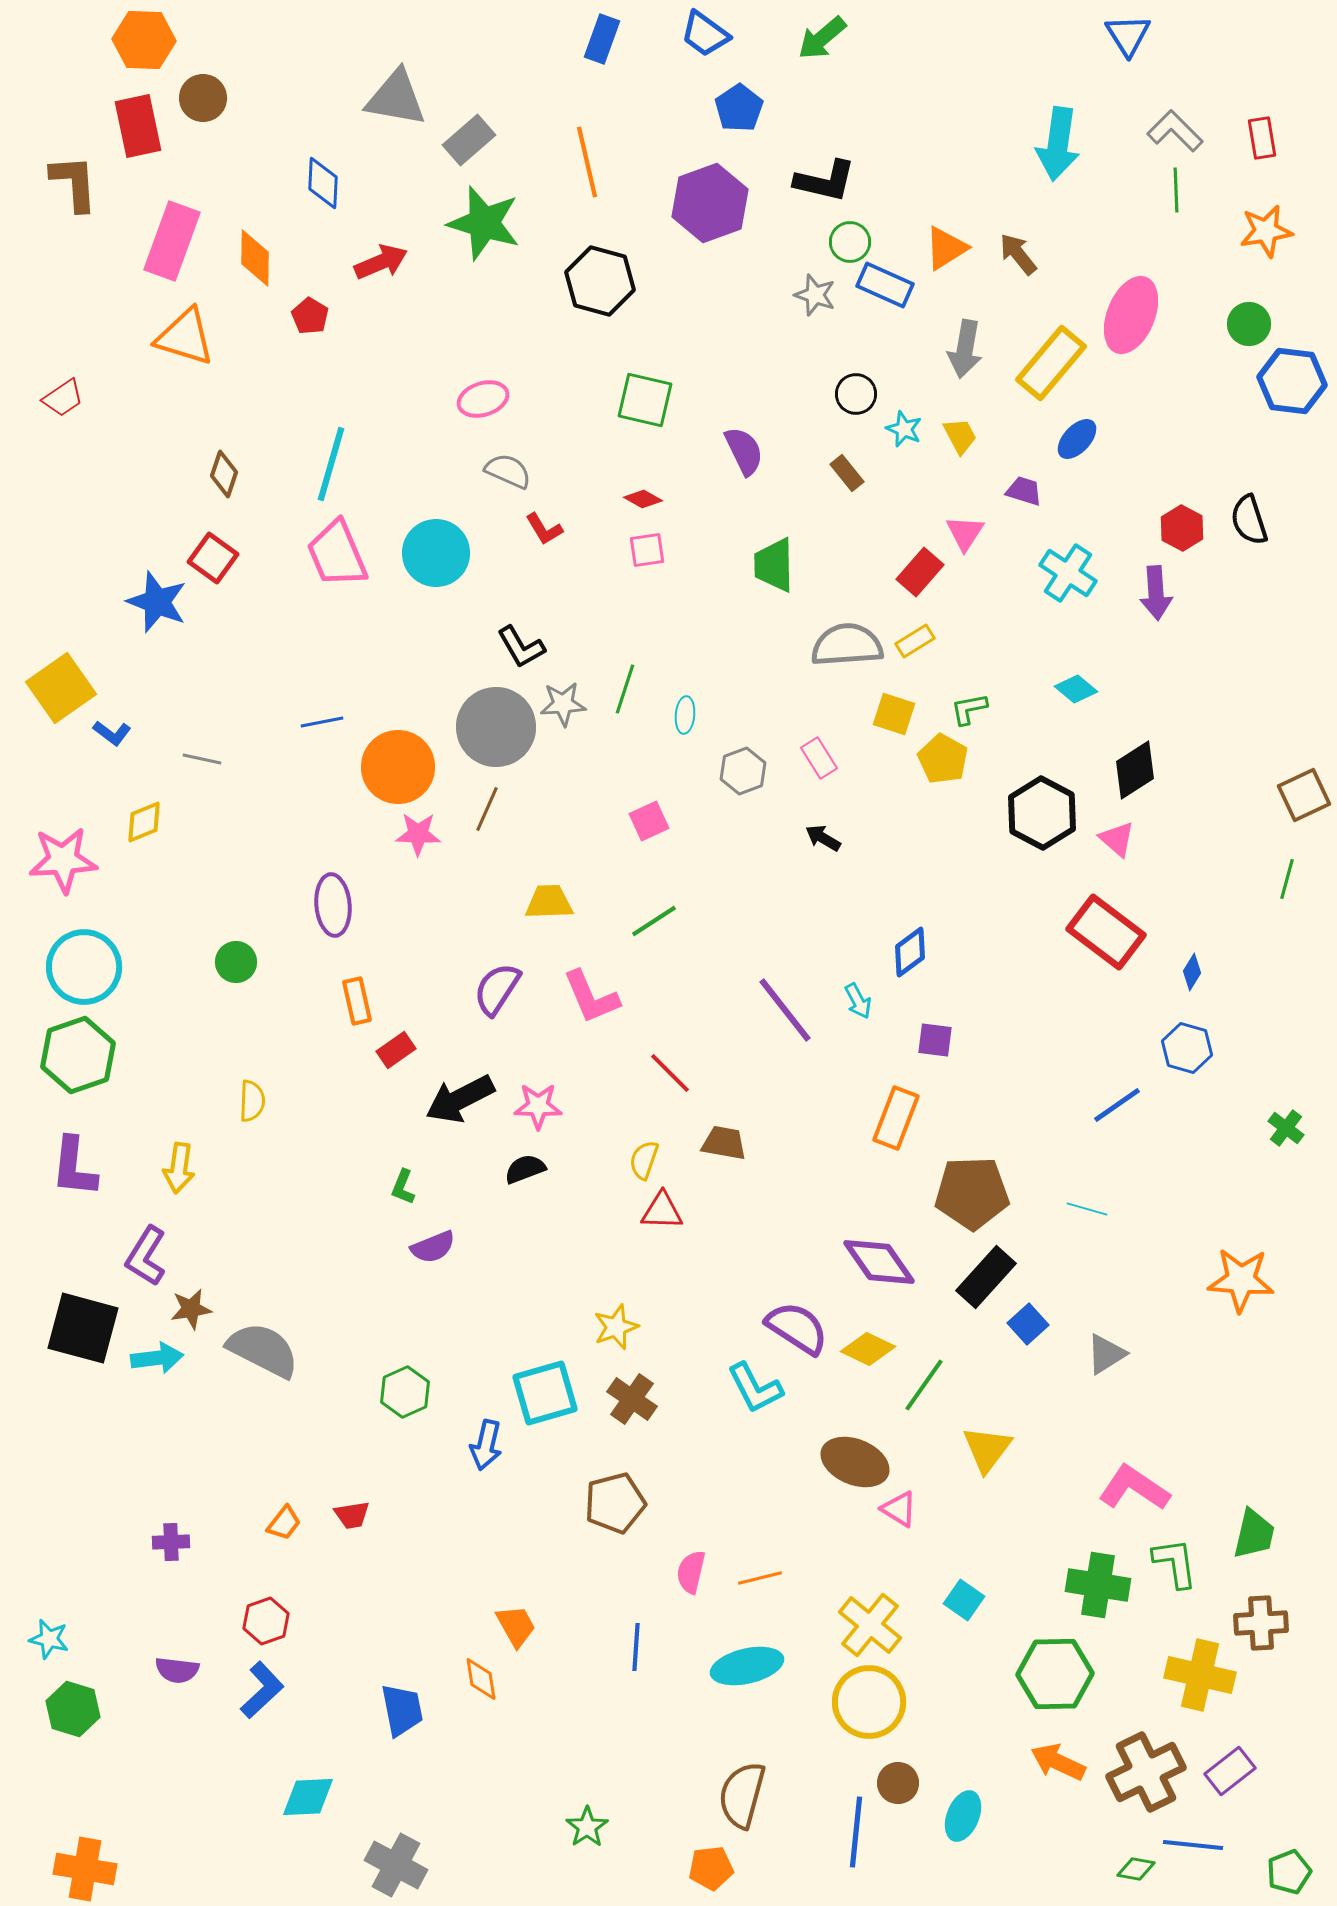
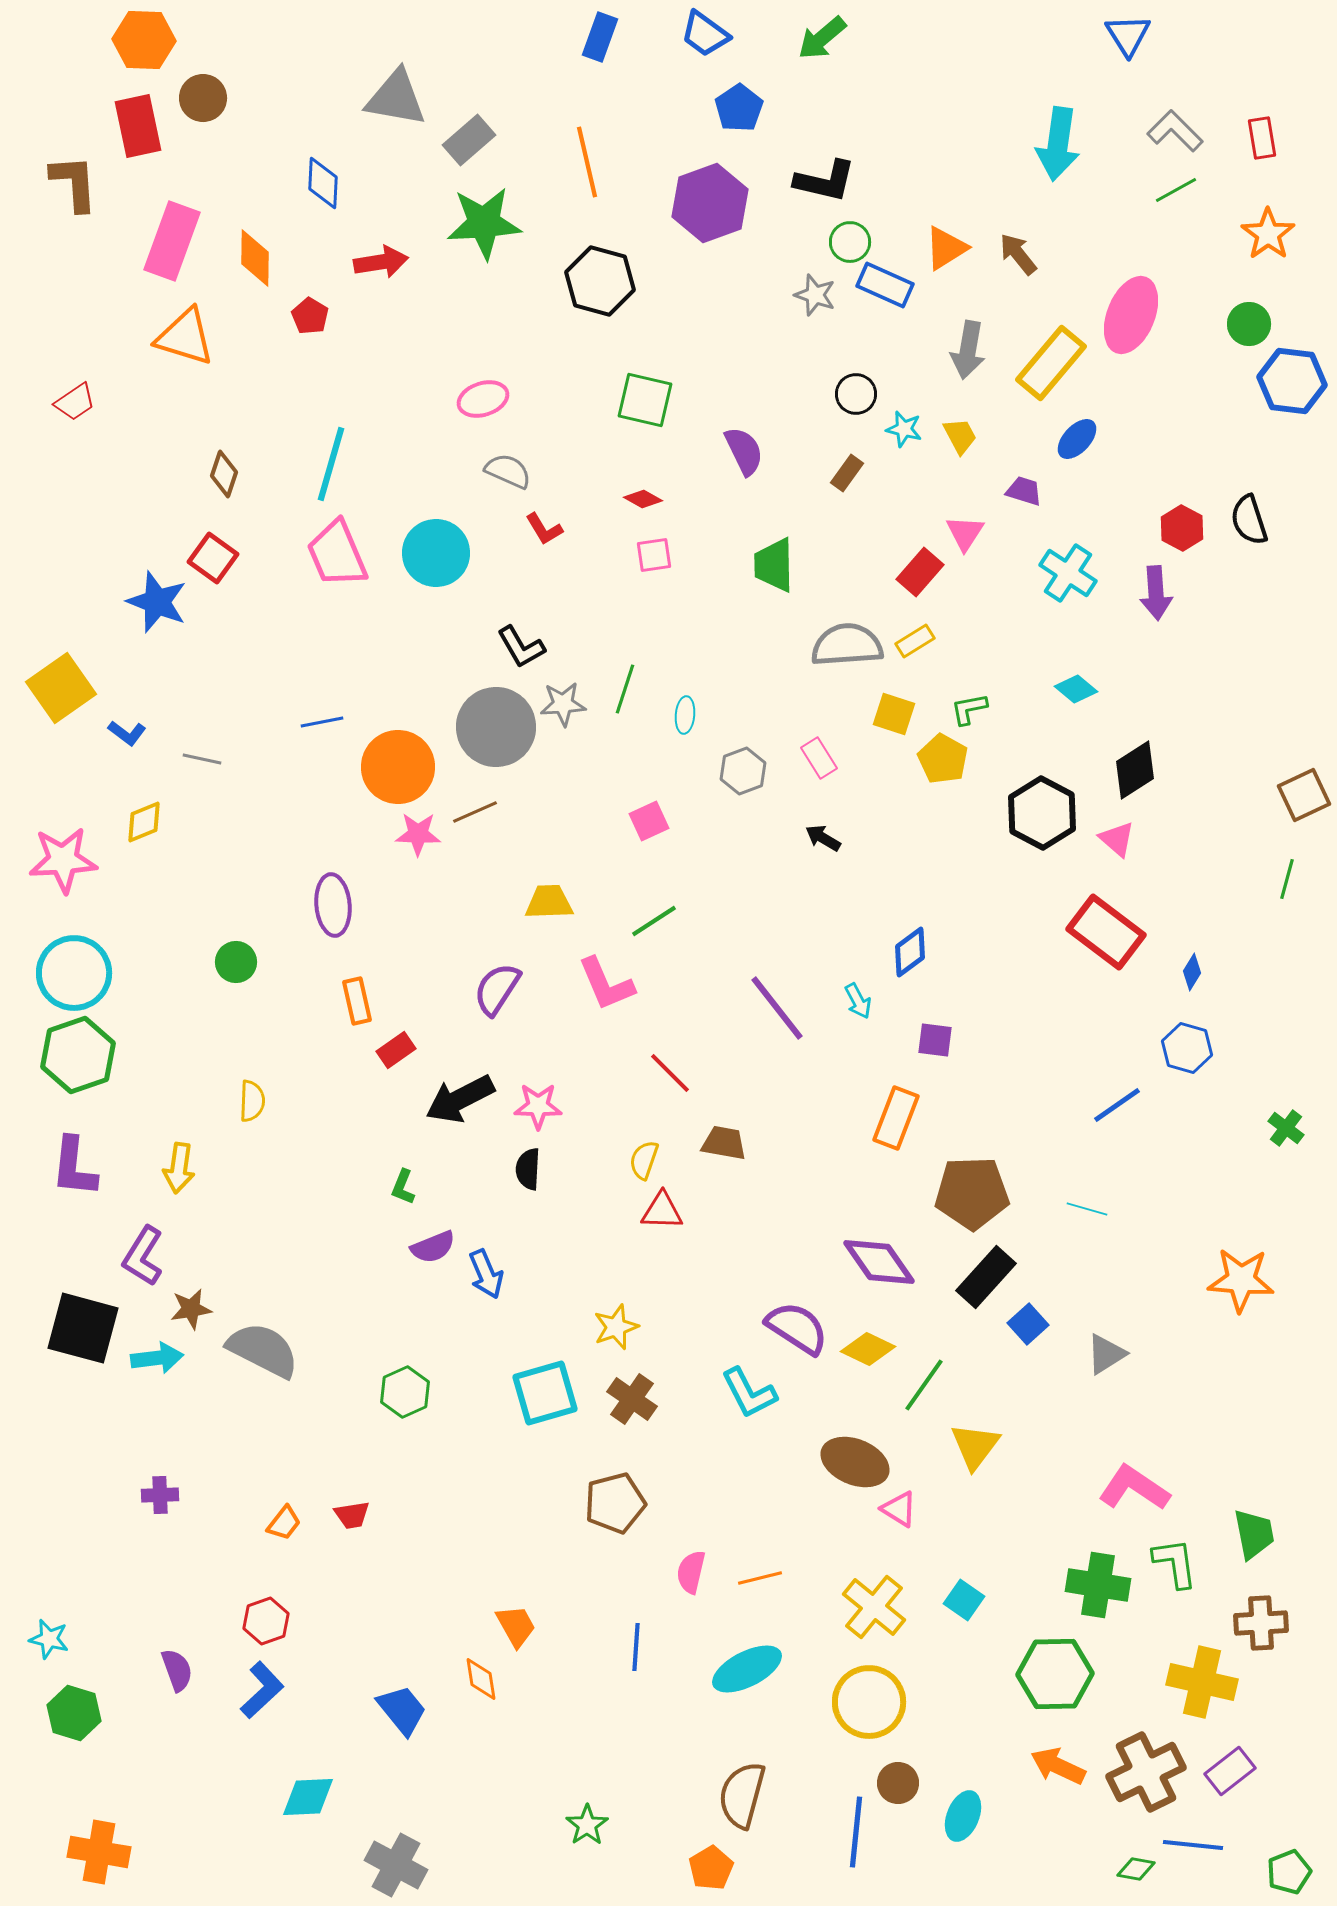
blue rectangle at (602, 39): moved 2 px left, 2 px up
green line at (1176, 190): rotated 63 degrees clockwise
green star at (484, 223): rotated 20 degrees counterclockwise
orange star at (1266, 231): moved 2 px right, 3 px down; rotated 26 degrees counterclockwise
red arrow at (381, 262): rotated 14 degrees clockwise
gray arrow at (965, 349): moved 3 px right, 1 px down
red trapezoid at (63, 398): moved 12 px right, 4 px down
cyan star at (904, 429): rotated 9 degrees counterclockwise
brown rectangle at (847, 473): rotated 75 degrees clockwise
pink square at (647, 550): moved 7 px right, 5 px down
blue L-shape at (112, 733): moved 15 px right
brown line at (487, 809): moved 12 px left, 3 px down; rotated 42 degrees clockwise
cyan circle at (84, 967): moved 10 px left, 6 px down
pink L-shape at (591, 997): moved 15 px right, 13 px up
purple line at (785, 1010): moved 8 px left, 2 px up
black semicircle at (525, 1169): moved 3 px right; rotated 66 degrees counterclockwise
purple L-shape at (146, 1256): moved 3 px left
cyan L-shape at (755, 1388): moved 6 px left, 5 px down
blue arrow at (486, 1445): moved 171 px up; rotated 36 degrees counterclockwise
yellow triangle at (987, 1449): moved 12 px left, 3 px up
green trapezoid at (1254, 1534): rotated 24 degrees counterclockwise
purple cross at (171, 1542): moved 11 px left, 47 px up
yellow cross at (870, 1625): moved 4 px right, 18 px up
cyan ellipse at (747, 1666): moved 3 px down; rotated 14 degrees counterclockwise
purple semicircle at (177, 1670): rotated 117 degrees counterclockwise
yellow cross at (1200, 1675): moved 2 px right, 7 px down
green hexagon at (73, 1709): moved 1 px right, 4 px down
blue trapezoid at (402, 1710): rotated 28 degrees counterclockwise
orange arrow at (1058, 1762): moved 4 px down
green star at (587, 1827): moved 2 px up
orange pentagon at (711, 1868): rotated 24 degrees counterclockwise
orange cross at (85, 1869): moved 14 px right, 17 px up
